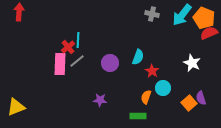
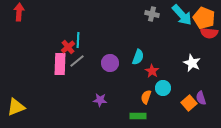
cyan arrow: rotated 80 degrees counterclockwise
red semicircle: rotated 150 degrees counterclockwise
